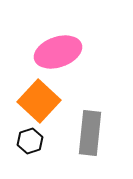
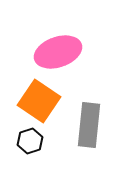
orange square: rotated 9 degrees counterclockwise
gray rectangle: moved 1 px left, 8 px up
